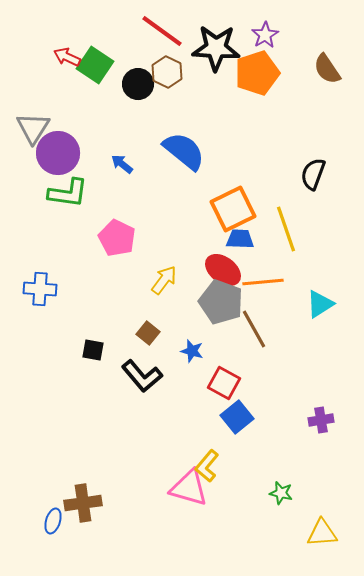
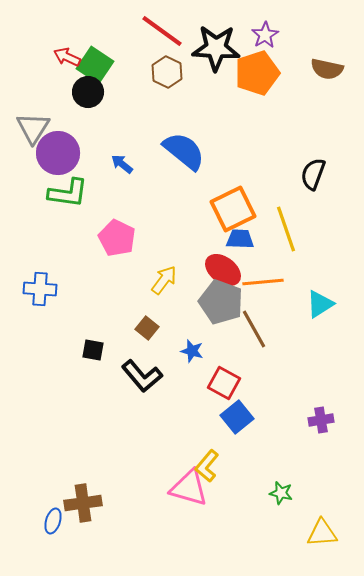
brown semicircle: rotated 44 degrees counterclockwise
black circle: moved 50 px left, 8 px down
brown square: moved 1 px left, 5 px up
